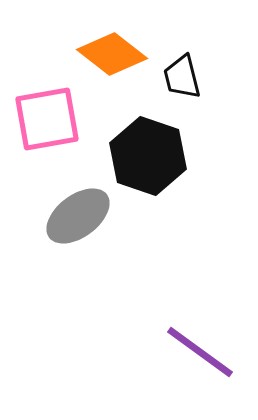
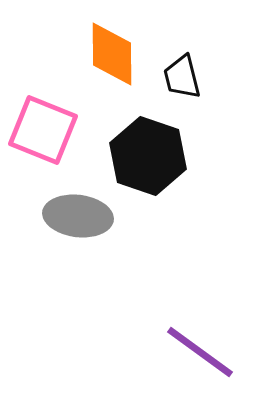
orange diamond: rotated 52 degrees clockwise
pink square: moved 4 px left, 11 px down; rotated 32 degrees clockwise
gray ellipse: rotated 44 degrees clockwise
